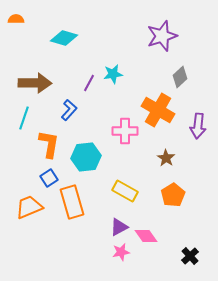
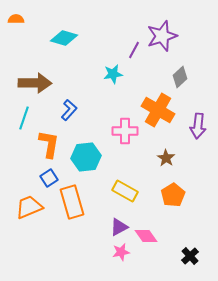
purple line: moved 45 px right, 33 px up
